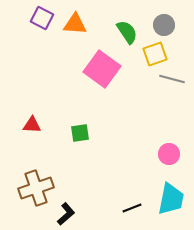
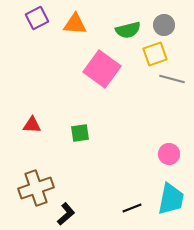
purple square: moved 5 px left; rotated 35 degrees clockwise
green semicircle: moved 1 px right, 2 px up; rotated 110 degrees clockwise
